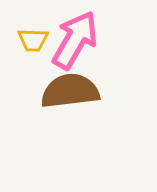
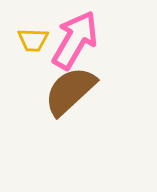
brown semicircle: rotated 36 degrees counterclockwise
